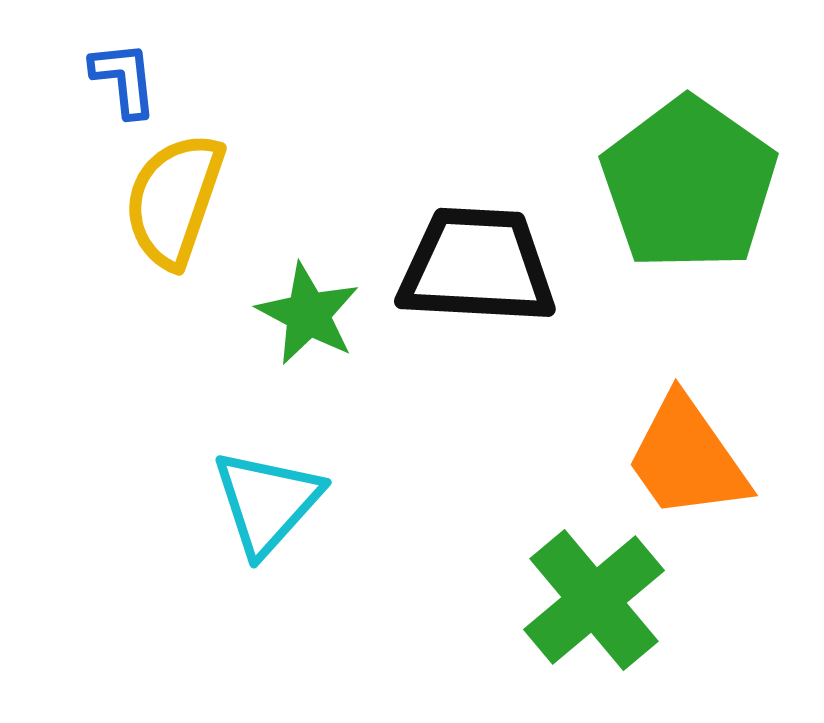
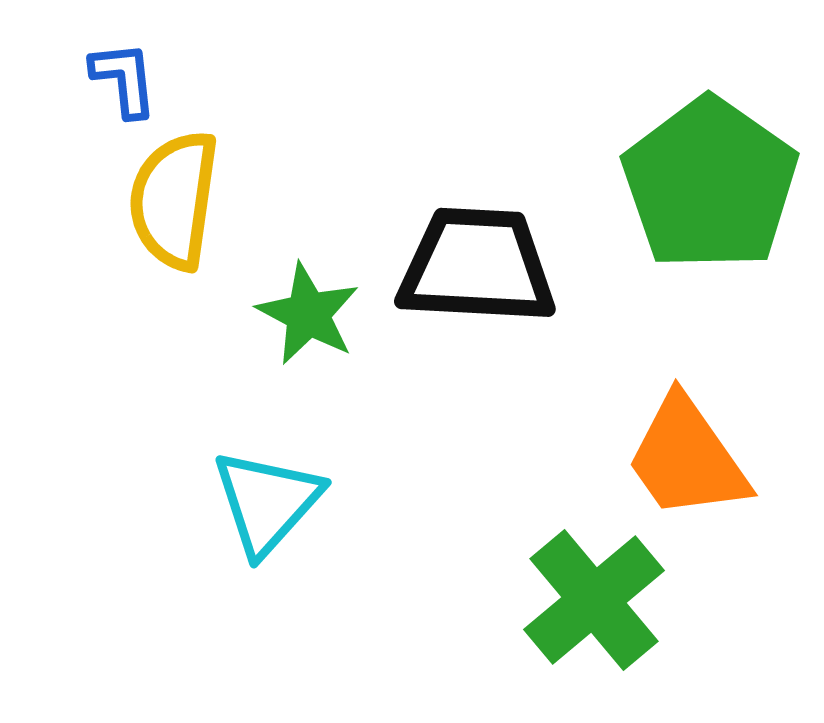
green pentagon: moved 21 px right
yellow semicircle: rotated 11 degrees counterclockwise
